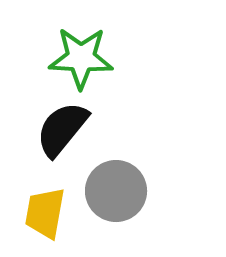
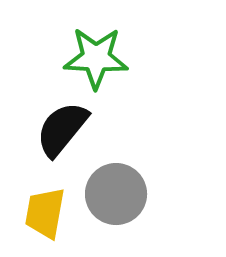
green star: moved 15 px right
gray circle: moved 3 px down
